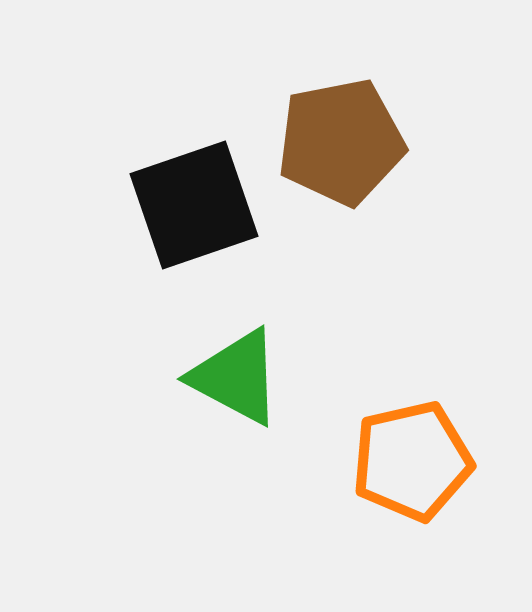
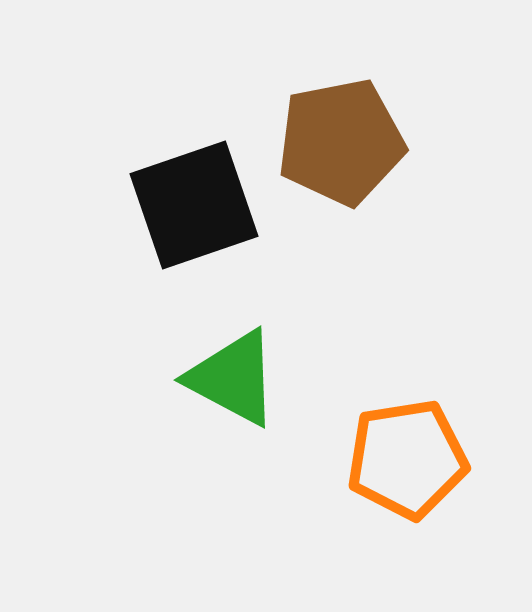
green triangle: moved 3 px left, 1 px down
orange pentagon: moved 5 px left, 2 px up; rotated 4 degrees clockwise
